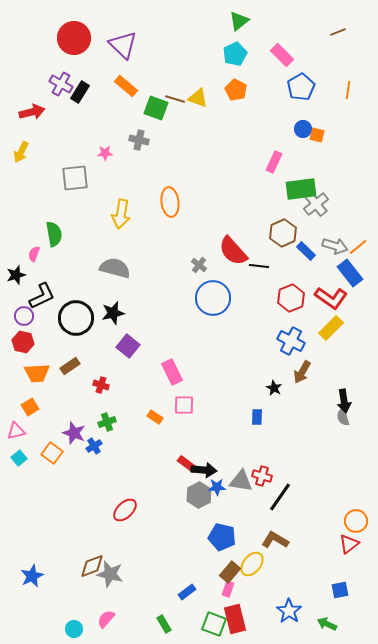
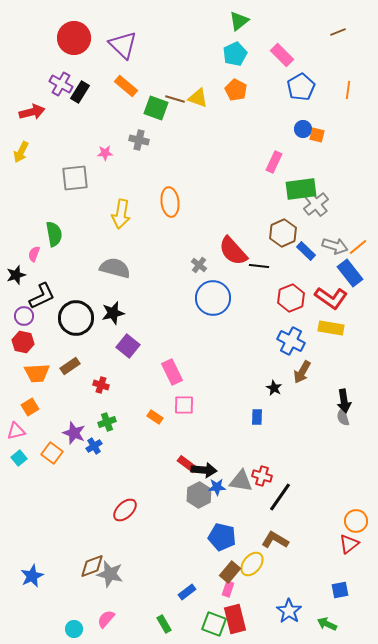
yellow rectangle at (331, 328): rotated 55 degrees clockwise
